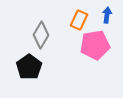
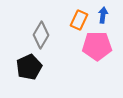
blue arrow: moved 4 px left
pink pentagon: moved 2 px right, 1 px down; rotated 8 degrees clockwise
black pentagon: rotated 10 degrees clockwise
